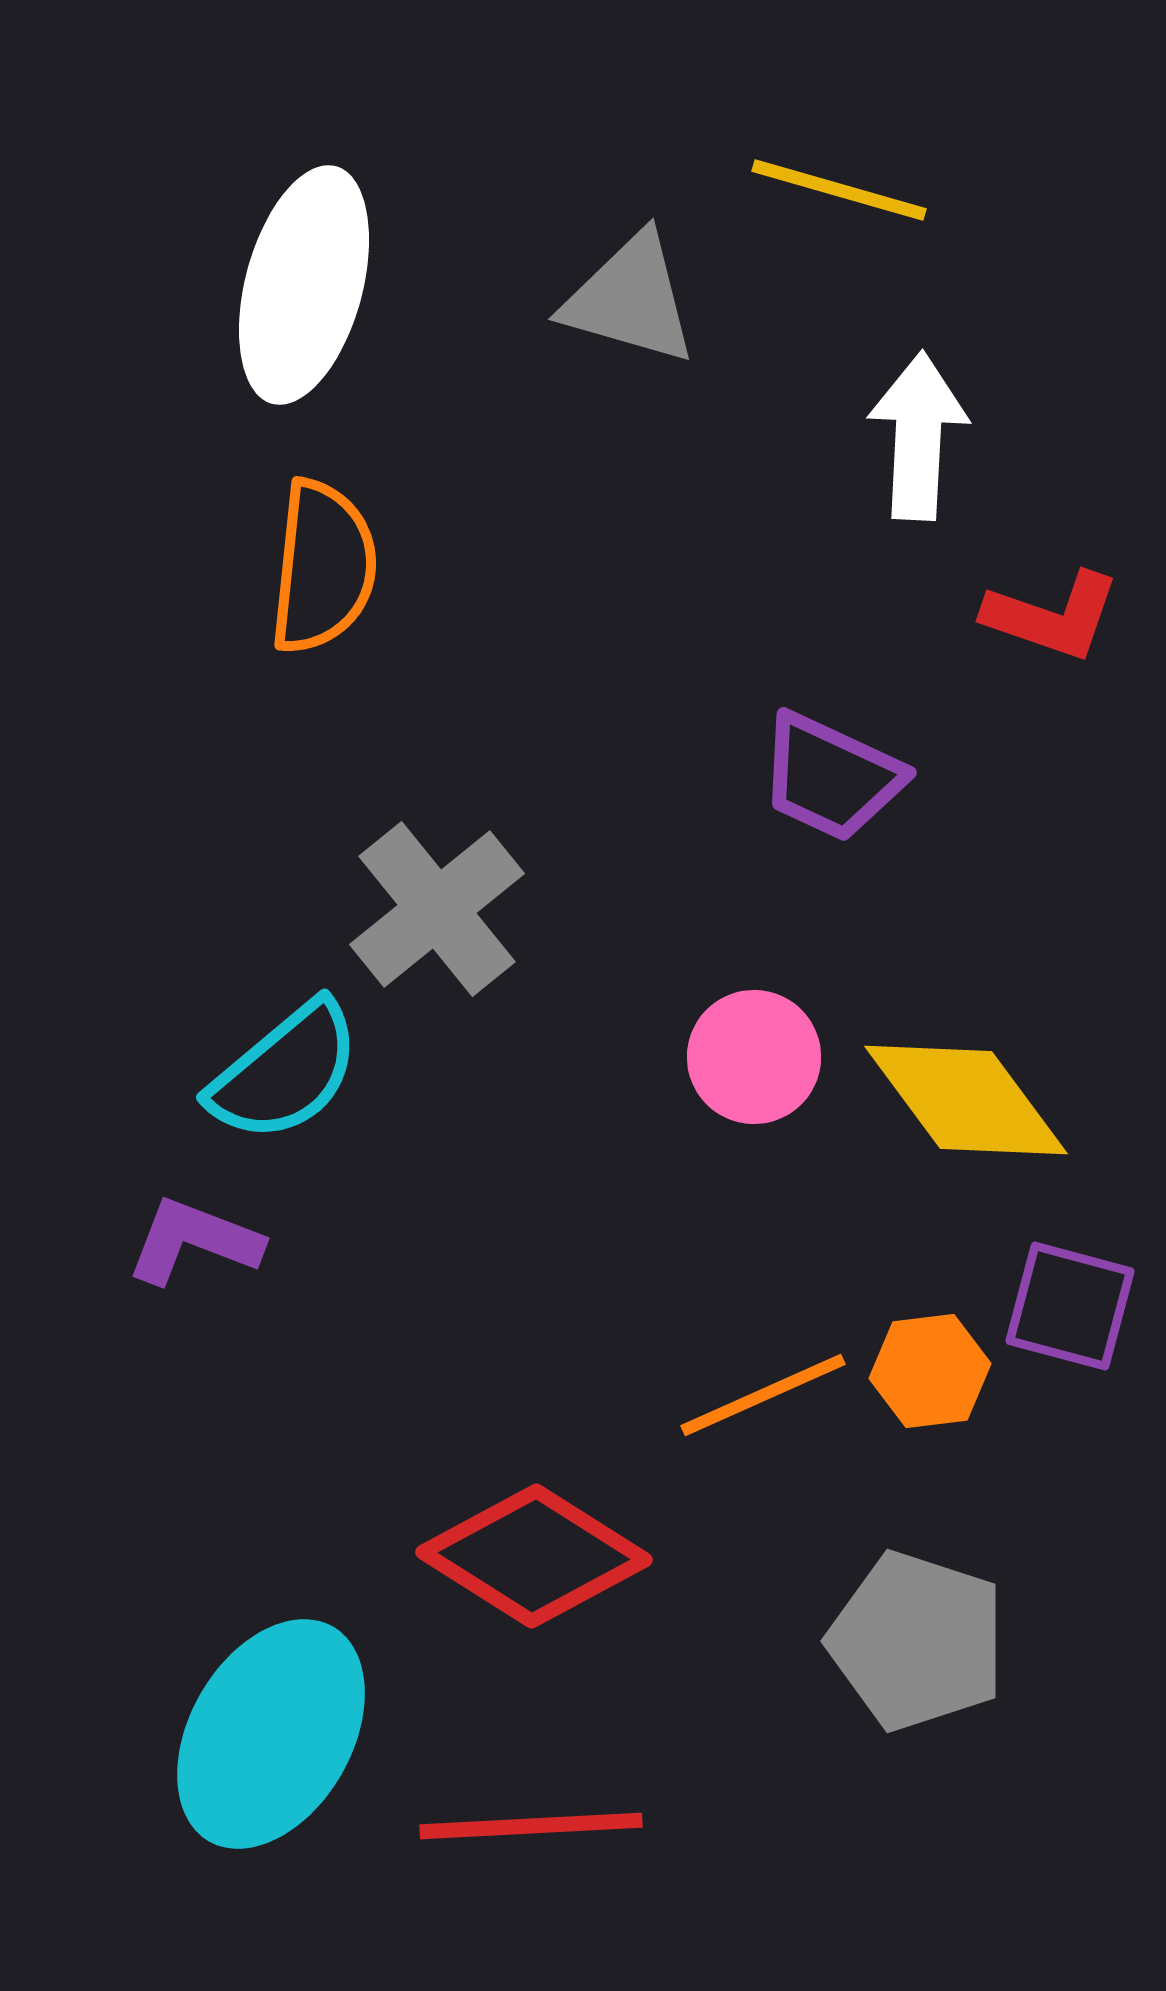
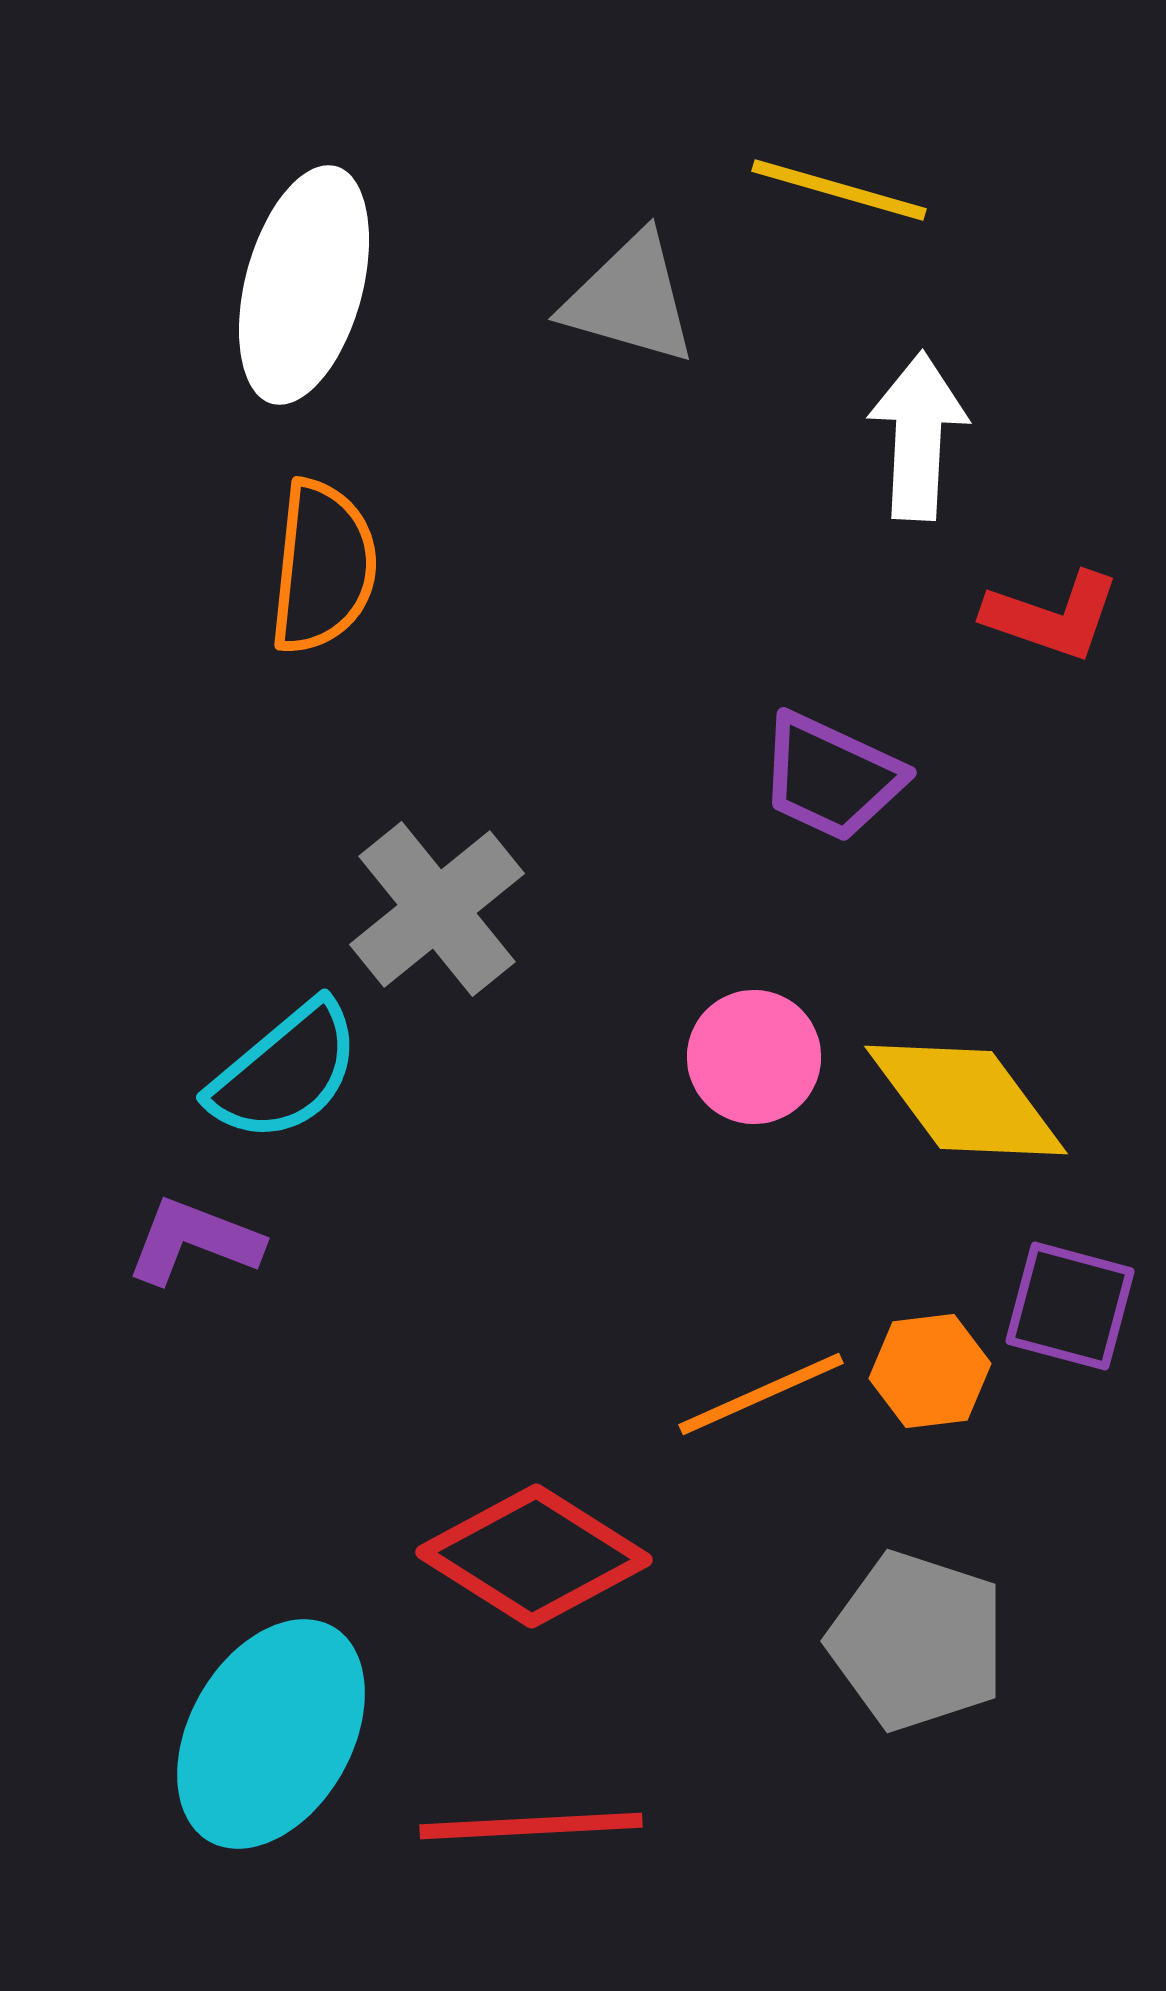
orange line: moved 2 px left, 1 px up
